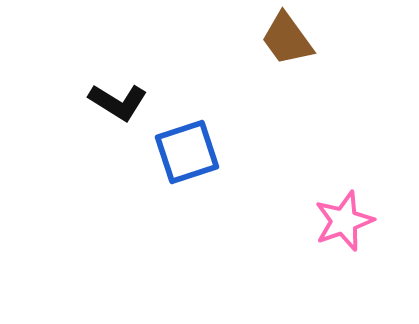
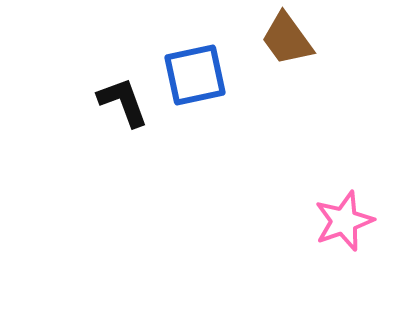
black L-shape: moved 5 px right; rotated 142 degrees counterclockwise
blue square: moved 8 px right, 77 px up; rotated 6 degrees clockwise
